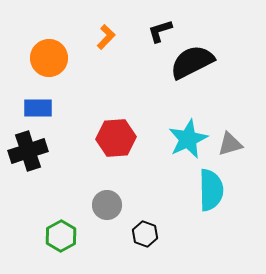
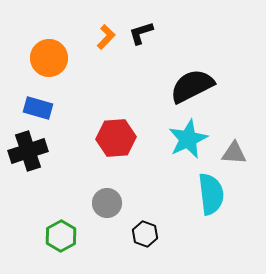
black L-shape: moved 19 px left, 2 px down
black semicircle: moved 24 px down
blue rectangle: rotated 16 degrees clockwise
gray triangle: moved 4 px right, 9 px down; rotated 20 degrees clockwise
cyan semicircle: moved 4 px down; rotated 6 degrees counterclockwise
gray circle: moved 2 px up
